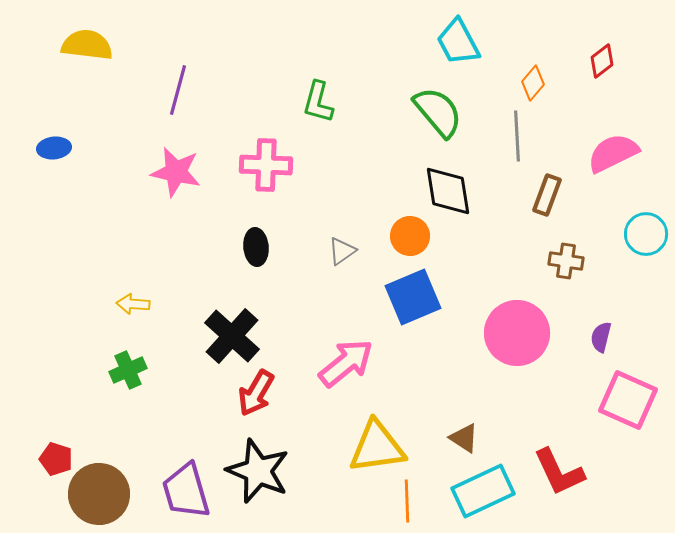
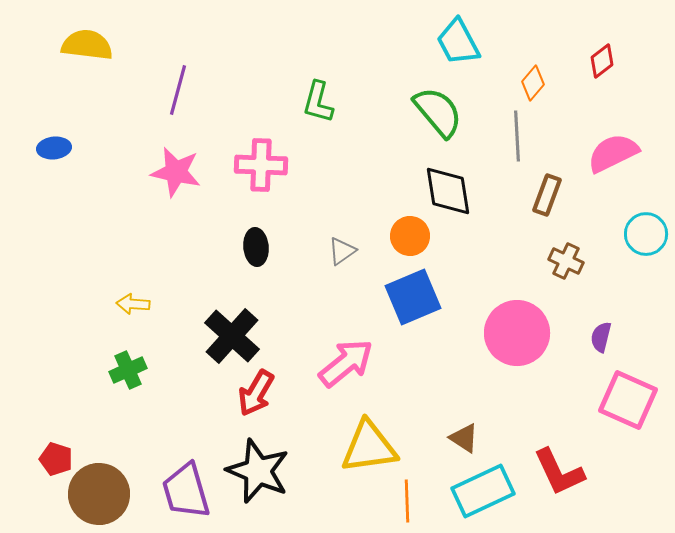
pink cross: moved 5 px left
brown cross: rotated 16 degrees clockwise
yellow triangle: moved 8 px left
